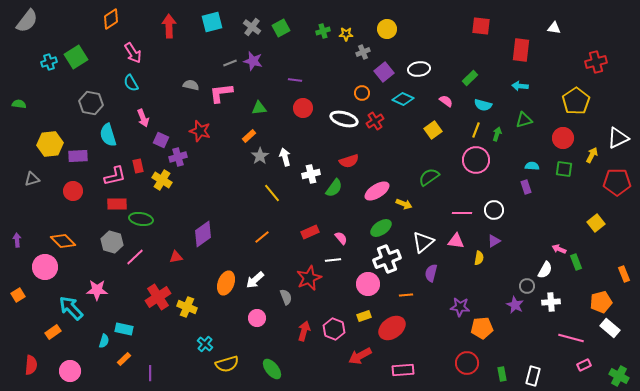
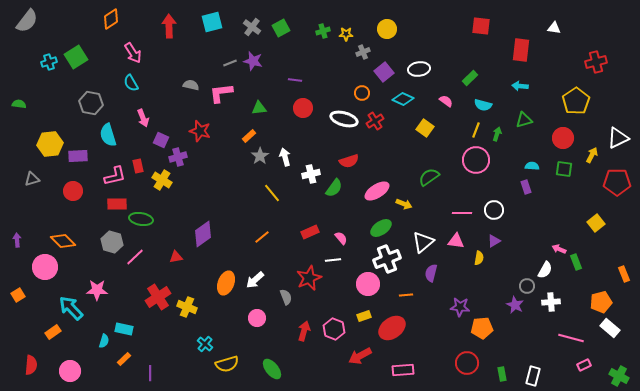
yellow square at (433, 130): moved 8 px left, 2 px up; rotated 18 degrees counterclockwise
